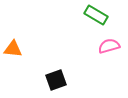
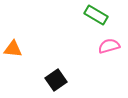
black square: rotated 15 degrees counterclockwise
